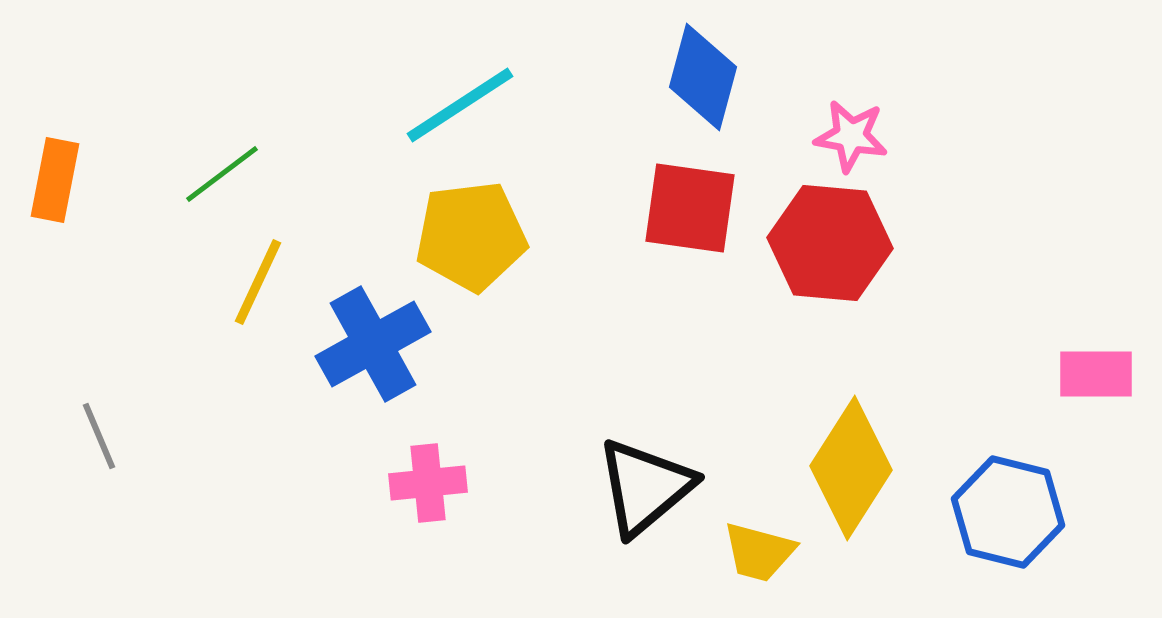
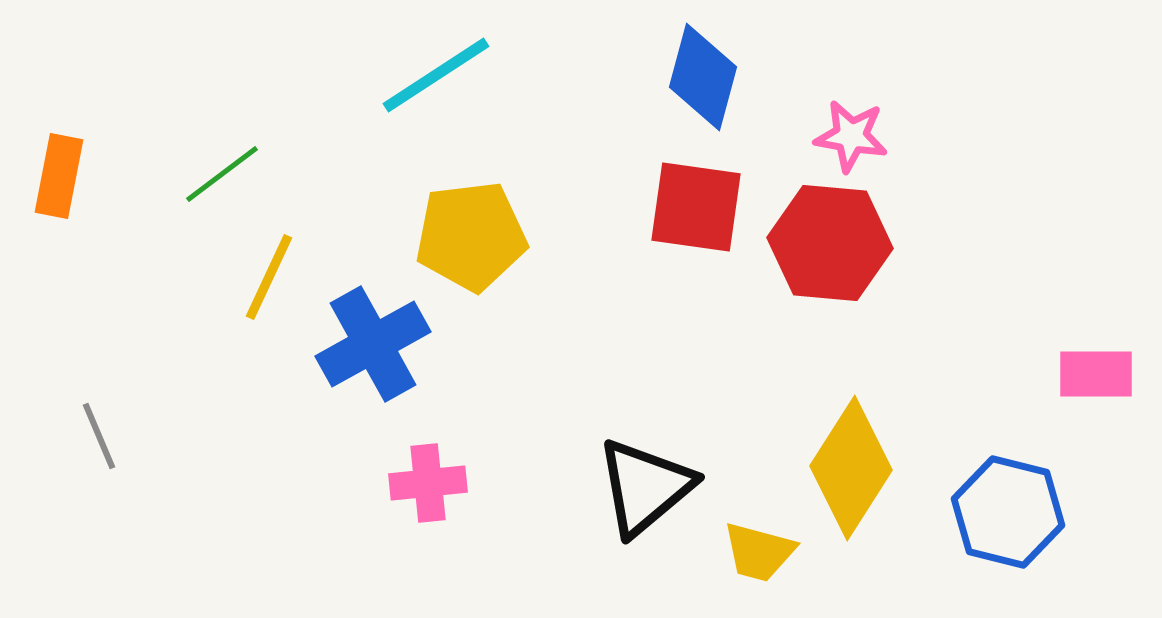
cyan line: moved 24 px left, 30 px up
orange rectangle: moved 4 px right, 4 px up
red square: moved 6 px right, 1 px up
yellow line: moved 11 px right, 5 px up
